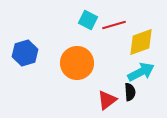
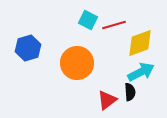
yellow diamond: moved 1 px left, 1 px down
blue hexagon: moved 3 px right, 5 px up
